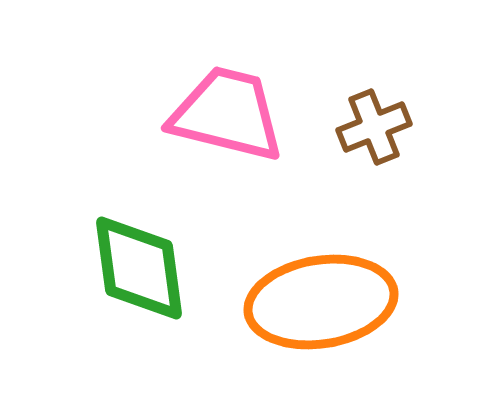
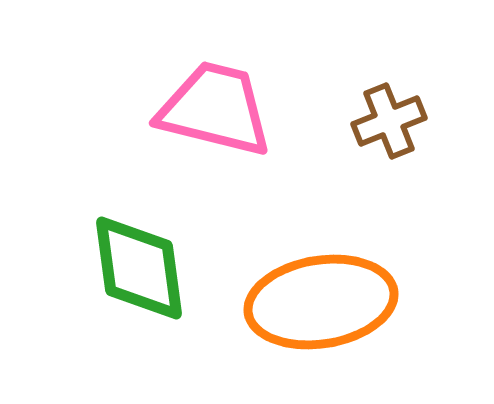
pink trapezoid: moved 12 px left, 5 px up
brown cross: moved 15 px right, 6 px up
